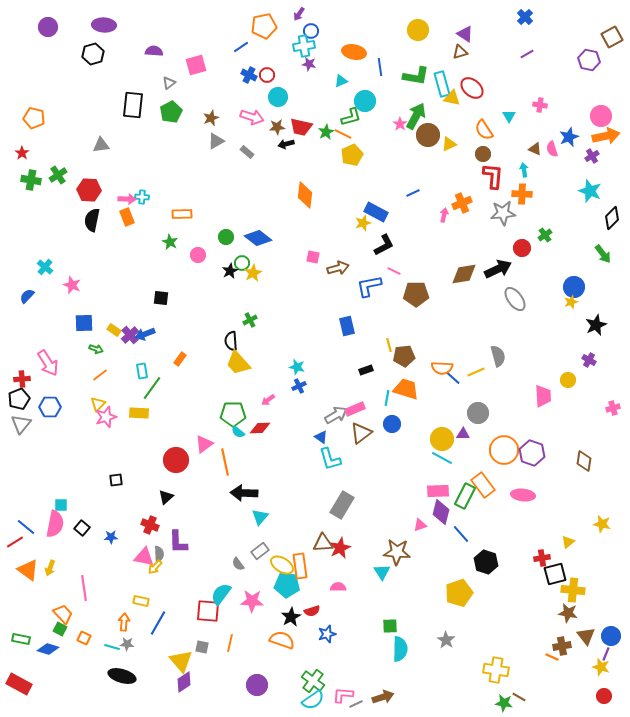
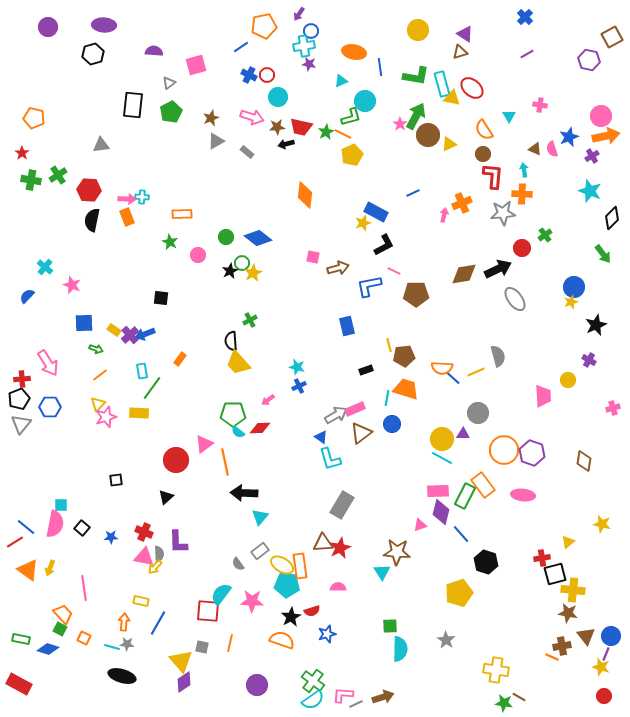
red cross at (150, 525): moved 6 px left, 7 px down
